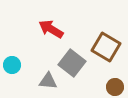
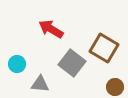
brown square: moved 2 px left, 1 px down
cyan circle: moved 5 px right, 1 px up
gray triangle: moved 8 px left, 3 px down
